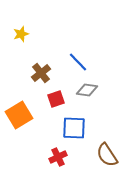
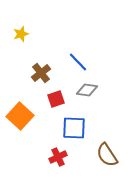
orange square: moved 1 px right, 1 px down; rotated 16 degrees counterclockwise
